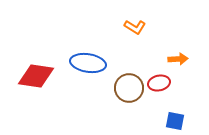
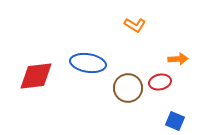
orange L-shape: moved 2 px up
red diamond: rotated 15 degrees counterclockwise
red ellipse: moved 1 px right, 1 px up
brown circle: moved 1 px left
blue square: rotated 12 degrees clockwise
